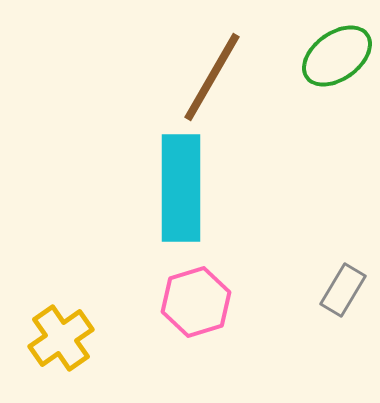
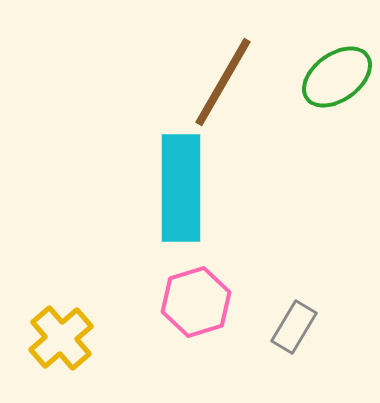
green ellipse: moved 21 px down
brown line: moved 11 px right, 5 px down
gray rectangle: moved 49 px left, 37 px down
yellow cross: rotated 6 degrees counterclockwise
